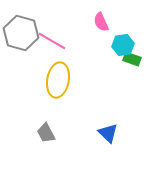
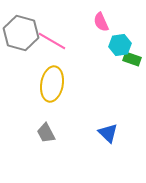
cyan hexagon: moved 3 px left
yellow ellipse: moved 6 px left, 4 px down
